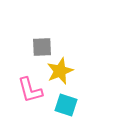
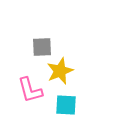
cyan square: rotated 15 degrees counterclockwise
